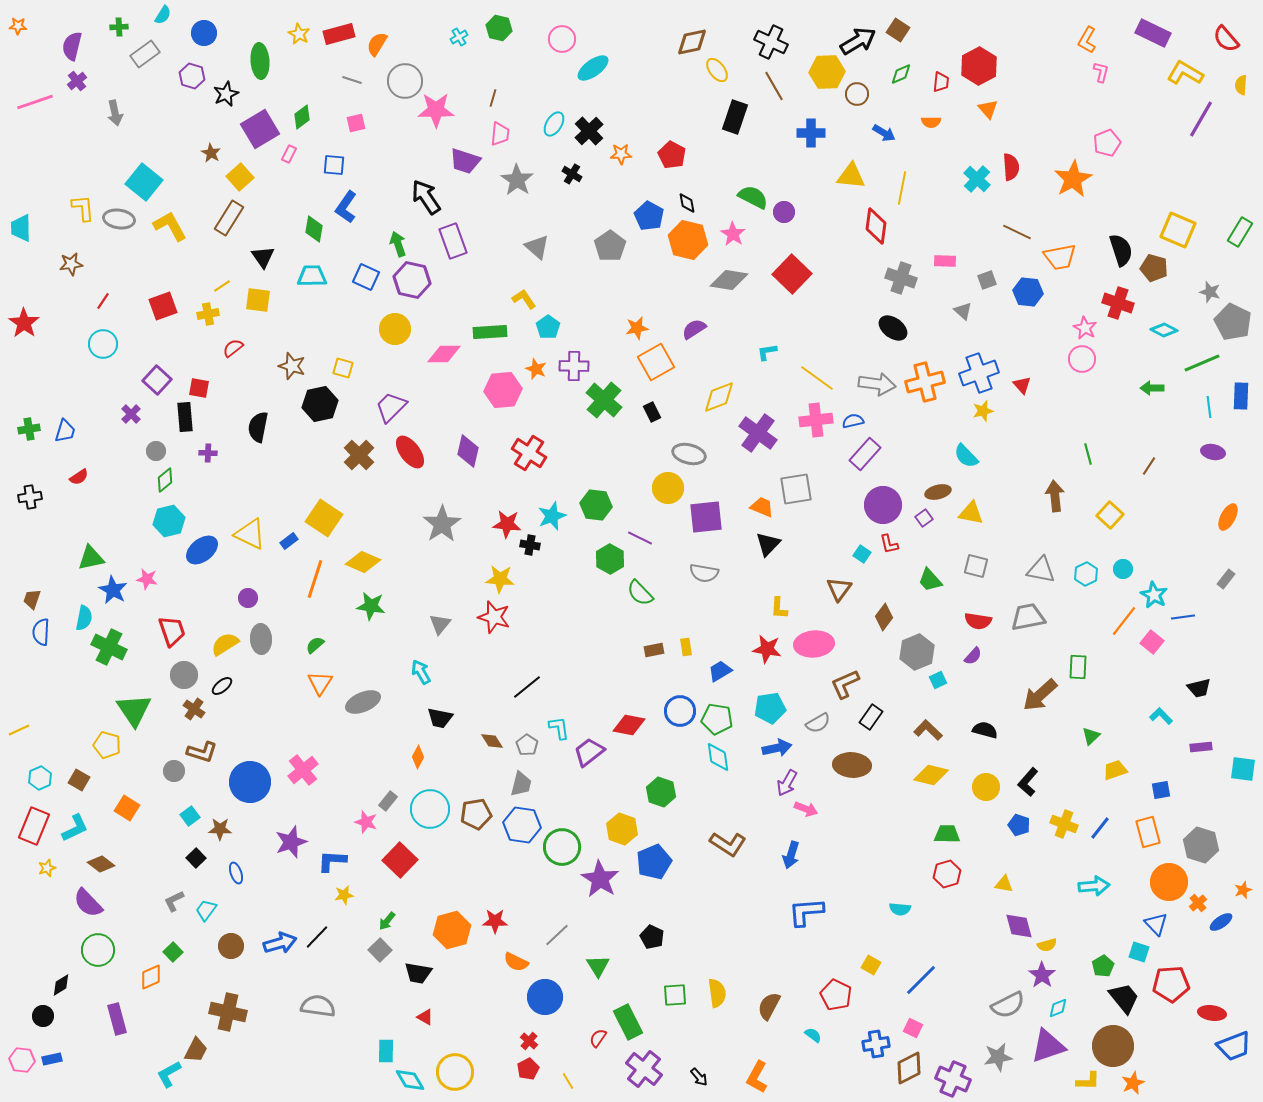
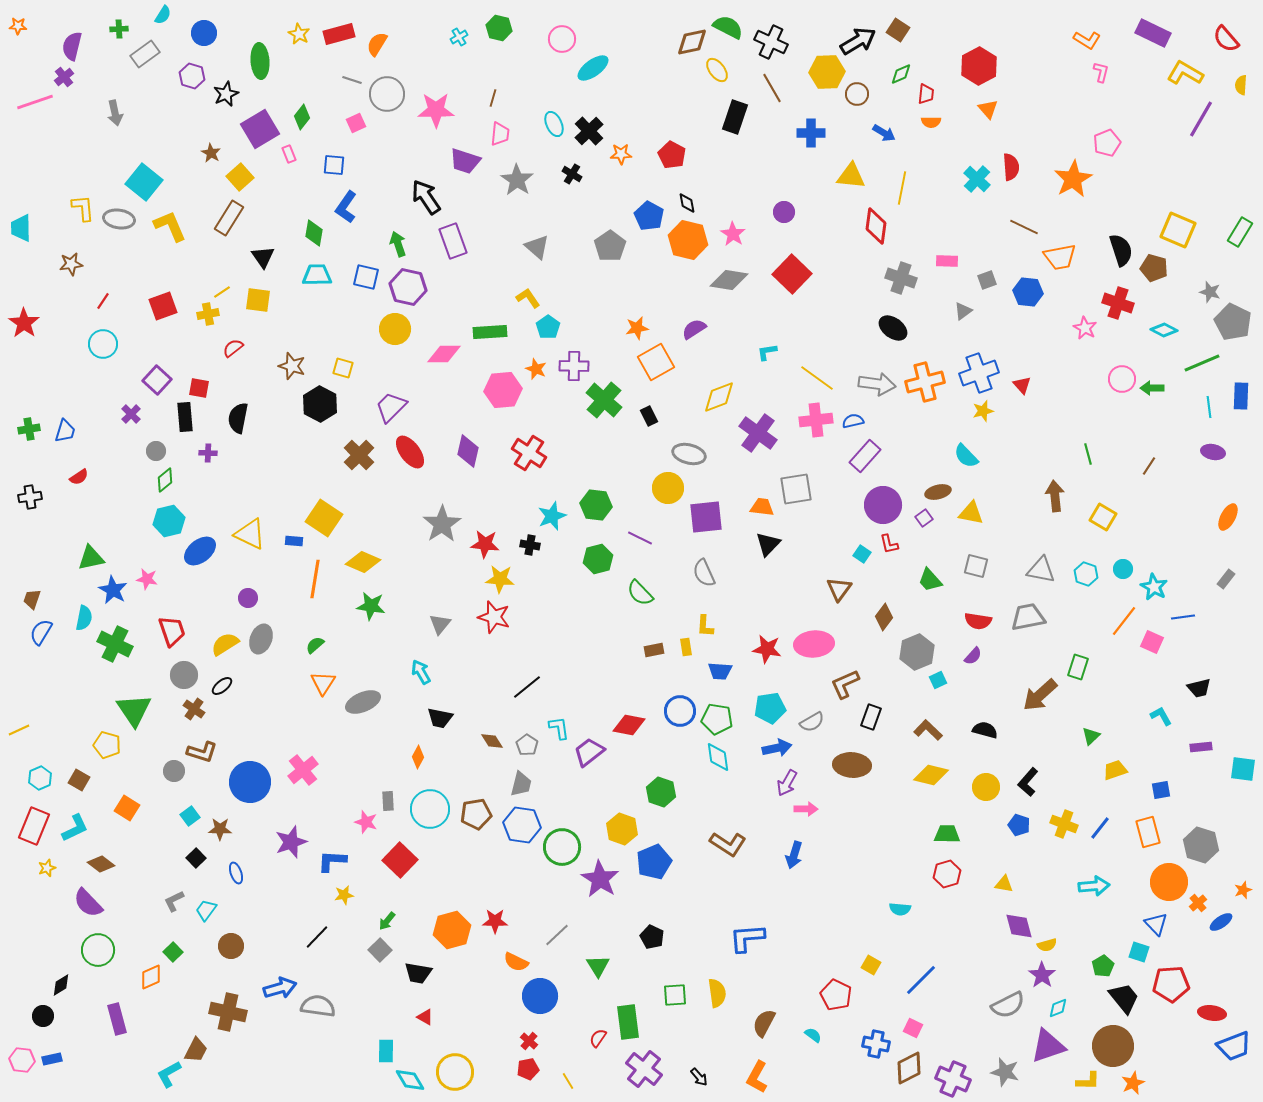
green cross at (119, 27): moved 2 px down
orange L-shape at (1087, 40): rotated 88 degrees counterclockwise
purple cross at (77, 81): moved 13 px left, 4 px up
gray circle at (405, 81): moved 18 px left, 13 px down
red trapezoid at (941, 82): moved 15 px left, 12 px down
brown line at (774, 86): moved 2 px left, 2 px down
green diamond at (302, 117): rotated 15 degrees counterclockwise
pink square at (356, 123): rotated 12 degrees counterclockwise
cyan ellipse at (554, 124): rotated 55 degrees counterclockwise
pink rectangle at (289, 154): rotated 48 degrees counterclockwise
green semicircle at (753, 197): moved 25 px left, 170 px up
yellow L-shape at (170, 226): rotated 6 degrees clockwise
green diamond at (314, 229): moved 4 px down
brown line at (1017, 232): moved 7 px right, 5 px up
pink rectangle at (945, 261): moved 2 px right
cyan trapezoid at (312, 276): moved 5 px right, 1 px up
blue square at (366, 277): rotated 12 degrees counterclockwise
purple hexagon at (412, 280): moved 4 px left, 7 px down
yellow line at (222, 286): moved 6 px down
yellow L-shape at (524, 299): moved 4 px right, 1 px up
gray triangle at (963, 311): rotated 42 degrees clockwise
pink circle at (1082, 359): moved 40 px right, 20 px down
black hexagon at (320, 404): rotated 20 degrees counterclockwise
black rectangle at (652, 412): moved 3 px left, 4 px down
black semicircle at (258, 427): moved 20 px left, 9 px up
purple rectangle at (865, 454): moved 2 px down
orange trapezoid at (762, 507): rotated 15 degrees counterclockwise
yellow square at (1110, 515): moved 7 px left, 2 px down; rotated 12 degrees counterclockwise
red star at (507, 524): moved 22 px left, 20 px down
blue rectangle at (289, 541): moved 5 px right; rotated 42 degrees clockwise
blue ellipse at (202, 550): moved 2 px left, 1 px down
green hexagon at (610, 559): moved 12 px left; rotated 16 degrees clockwise
gray semicircle at (704, 573): rotated 56 degrees clockwise
cyan hexagon at (1086, 574): rotated 15 degrees counterclockwise
orange line at (315, 579): rotated 9 degrees counterclockwise
cyan star at (1154, 595): moved 8 px up
yellow L-shape at (779, 608): moved 74 px left, 18 px down
blue semicircle at (41, 632): rotated 28 degrees clockwise
gray ellipse at (261, 639): rotated 24 degrees clockwise
pink square at (1152, 642): rotated 15 degrees counterclockwise
green cross at (109, 647): moved 6 px right, 3 px up
green rectangle at (1078, 667): rotated 15 degrees clockwise
blue trapezoid at (720, 671): rotated 145 degrees counterclockwise
orange triangle at (320, 683): moved 3 px right
cyan L-shape at (1161, 716): rotated 15 degrees clockwise
black rectangle at (871, 717): rotated 15 degrees counterclockwise
gray semicircle at (818, 723): moved 6 px left, 1 px up
gray rectangle at (388, 801): rotated 42 degrees counterclockwise
pink arrow at (806, 809): rotated 20 degrees counterclockwise
blue arrow at (791, 855): moved 3 px right
blue L-shape at (806, 912): moved 59 px left, 26 px down
blue arrow at (280, 943): moved 45 px down
blue circle at (545, 997): moved 5 px left, 1 px up
brown semicircle at (769, 1006): moved 5 px left, 17 px down
green rectangle at (628, 1022): rotated 20 degrees clockwise
blue cross at (876, 1044): rotated 20 degrees clockwise
gray star at (998, 1057): moved 7 px right, 15 px down; rotated 24 degrees clockwise
red pentagon at (528, 1069): rotated 15 degrees clockwise
